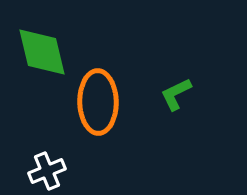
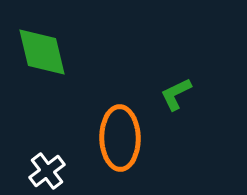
orange ellipse: moved 22 px right, 36 px down
white cross: rotated 15 degrees counterclockwise
